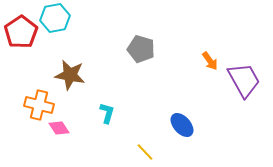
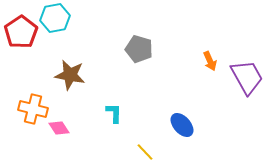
gray pentagon: moved 2 px left
orange arrow: rotated 12 degrees clockwise
purple trapezoid: moved 3 px right, 3 px up
orange cross: moved 6 px left, 4 px down
cyan L-shape: moved 7 px right; rotated 15 degrees counterclockwise
